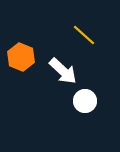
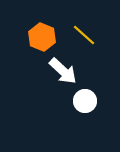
orange hexagon: moved 21 px right, 20 px up
